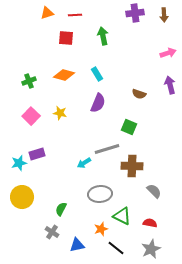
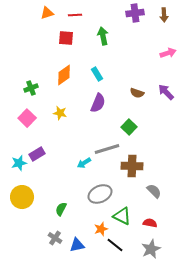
orange diamond: rotated 50 degrees counterclockwise
green cross: moved 2 px right, 7 px down
purple arrow: moved 4 px left, 7 px down; rotated 30 degrees counterclockwise
brown semicircle: moved 2 px left, 1 px up
pink square: moved 4 px left, 2 px down
green square: rotated 21 degrees clockwise
purple rectangle: rotated 14 degrees counterclockwise
gray ellipse: rotated 20 degrees counterclockwise
gray cross: moved 3 px right, 6 px down
black line: moved 1 px left, 3 px up
